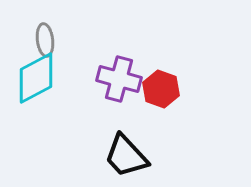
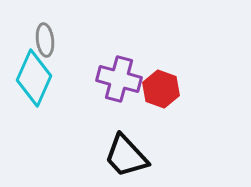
cyan diamond: moved 2 px left; rotated 38 degrees counterclockwise
